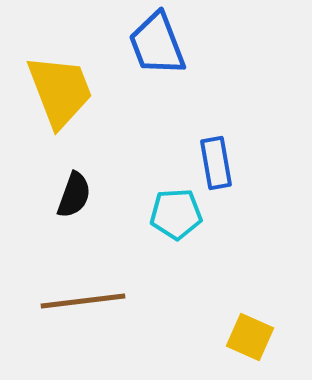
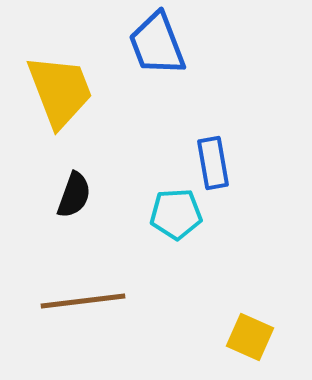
blue rectangle: moved 3 px left
